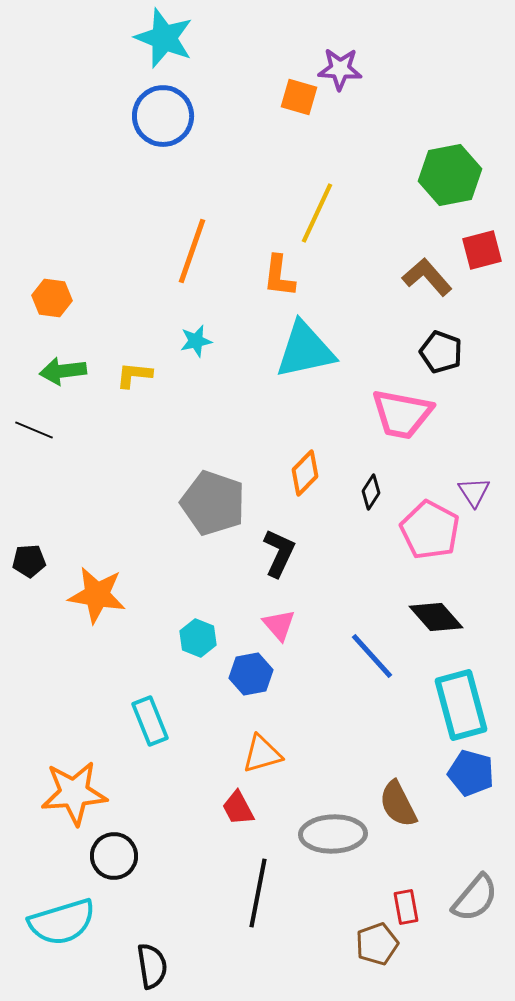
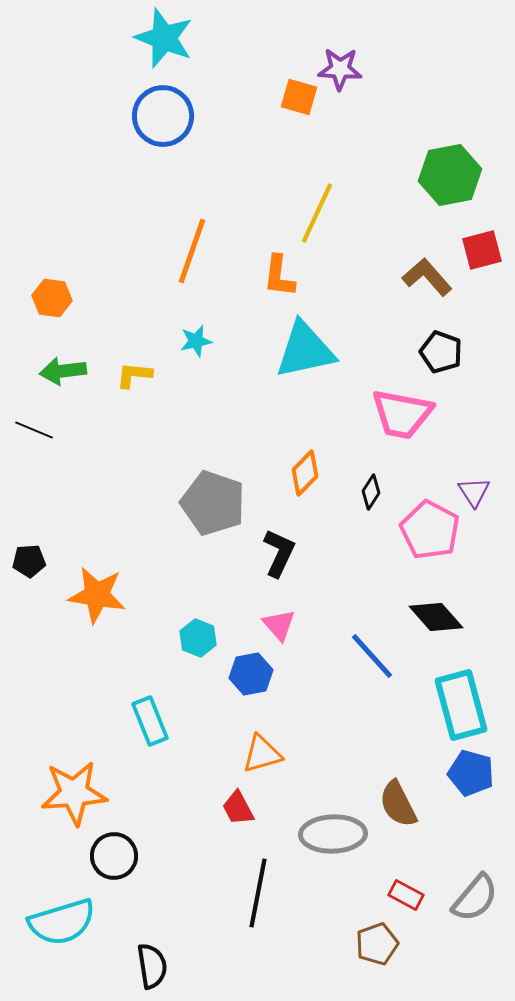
red rectangle at (406, 907): moved 12 px up; rotated 52 degrees counterclockwise
